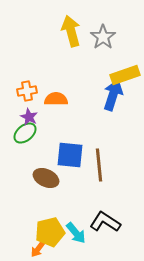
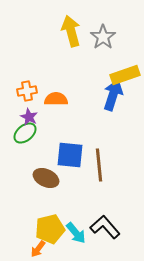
black L-shape: moved 5 px down; rotated 16 degrees clockwise
yellow pentagon: moved 3 px up
